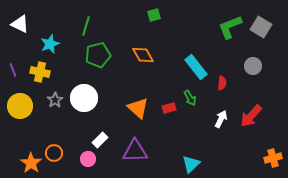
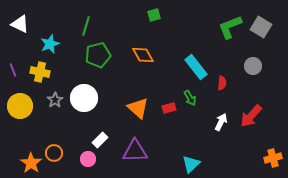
white arrow: moved 3 px down
